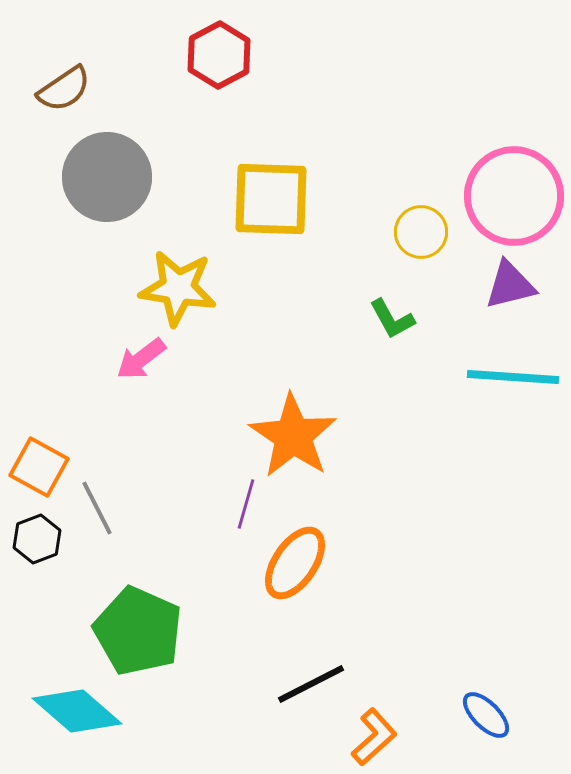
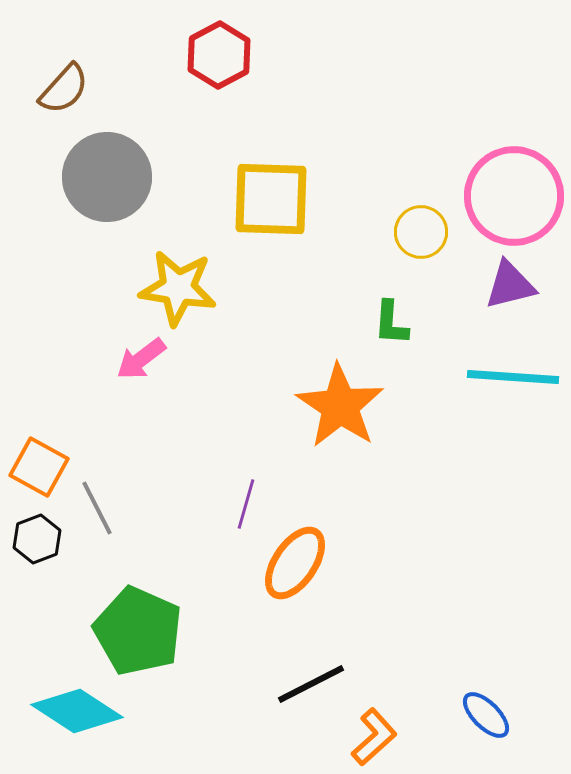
brown semicircle: rotated 14 degrees counterclockwise
green L-shape: moved 1 px left, 4 px down; rotated 33 degrees clockwise
orange star: moved 47 px right, 30 px up
cyan diamond: rotated 8 degrees counterclockwise
